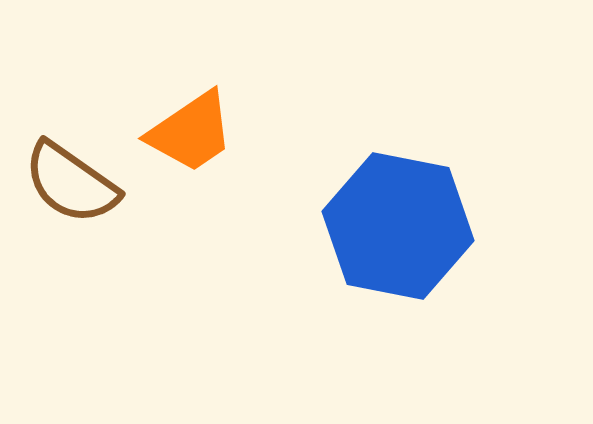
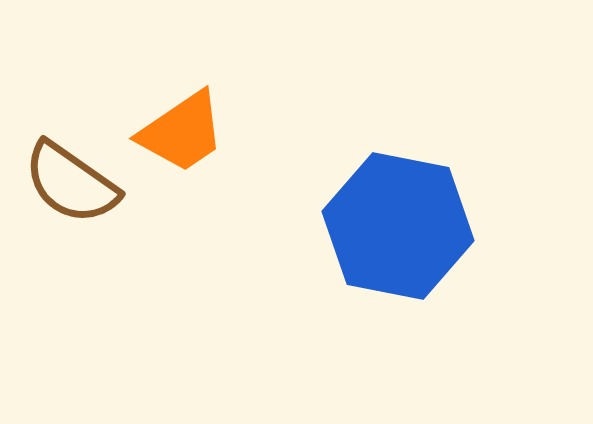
orange trapezoid: moved 9 px left
